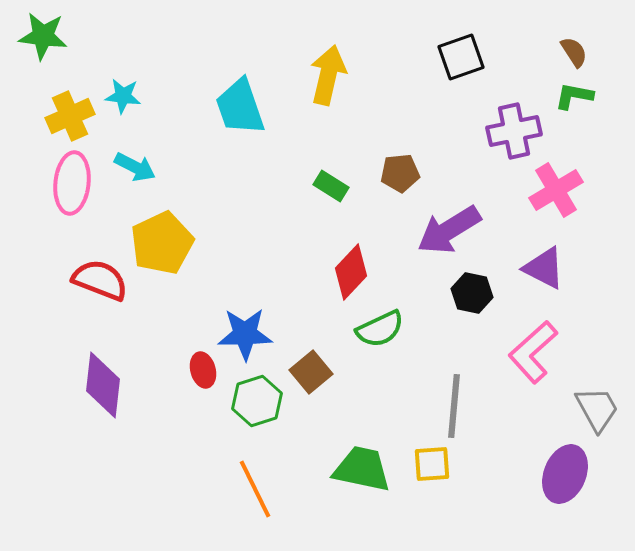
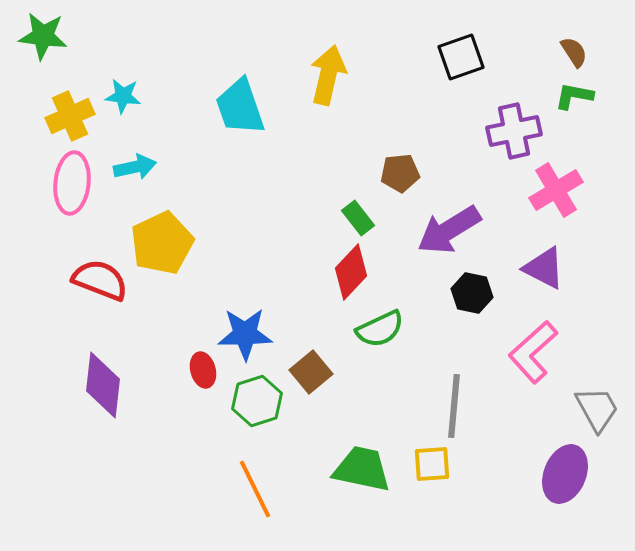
cyan arrow: rotated 39 degrees counterclockwise
green rectangle: moved 27 px right, 32 px down; rotated 20 degrees clockwise
